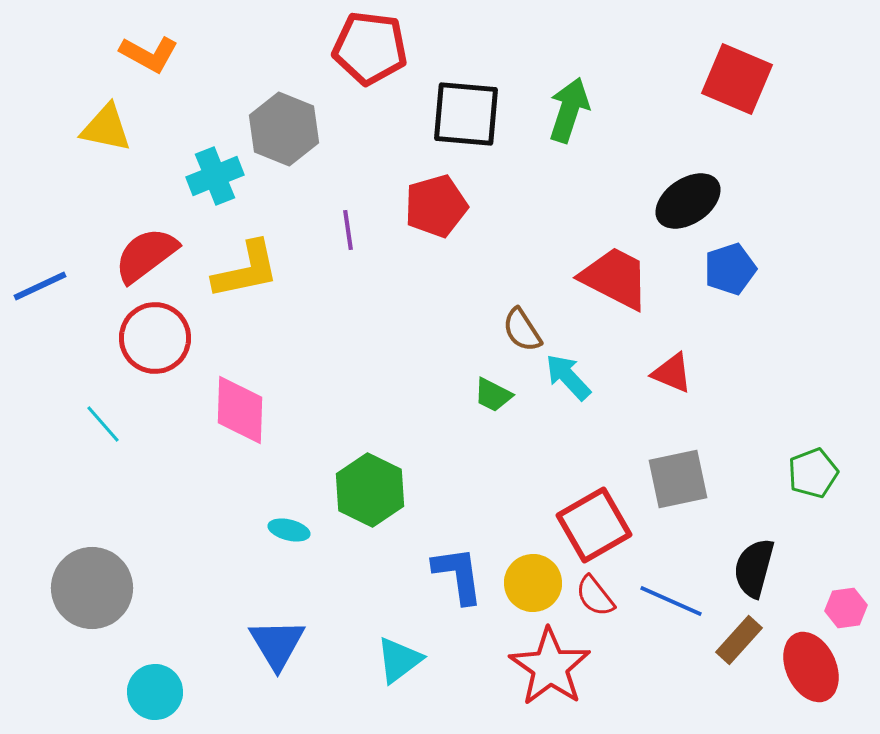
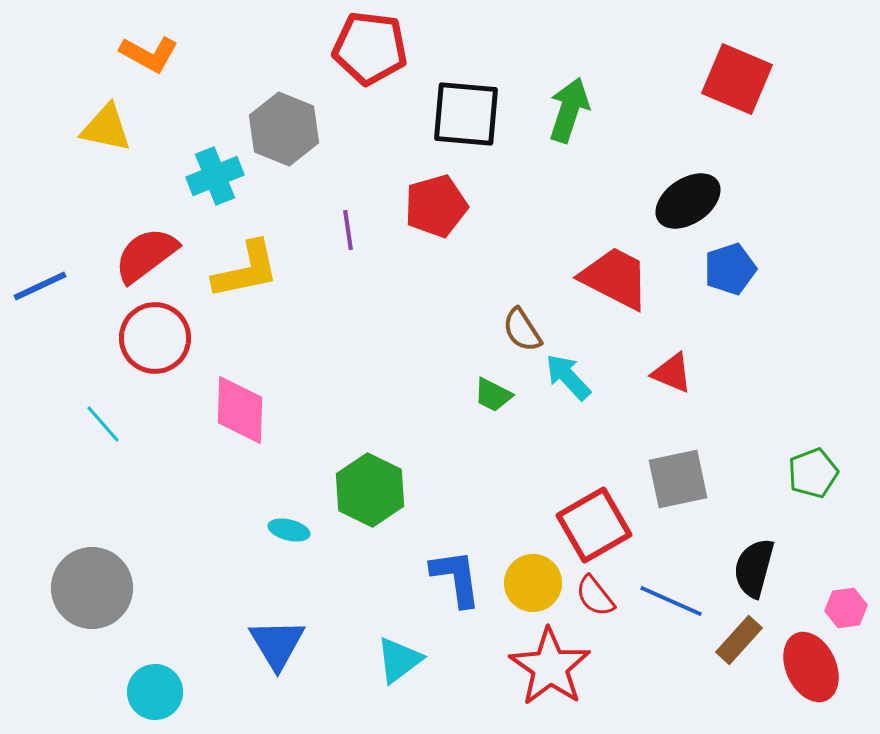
blue L-shape at (458, 575): moved 2 px left, 3 px down
